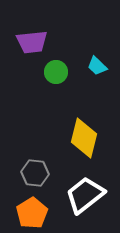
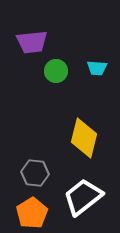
cyan trapezoid: moved 2 px down; rotated 40 degrees counterclockwise
green circle: moved 1 px up
white trapezoid: moved 2 px left, 2 px down
